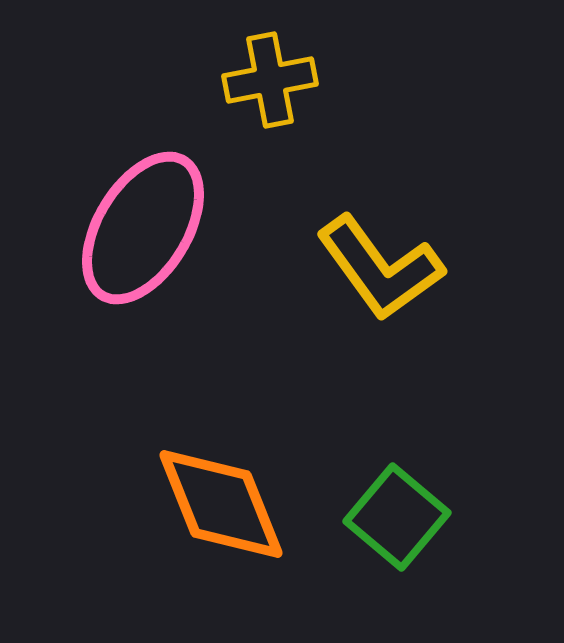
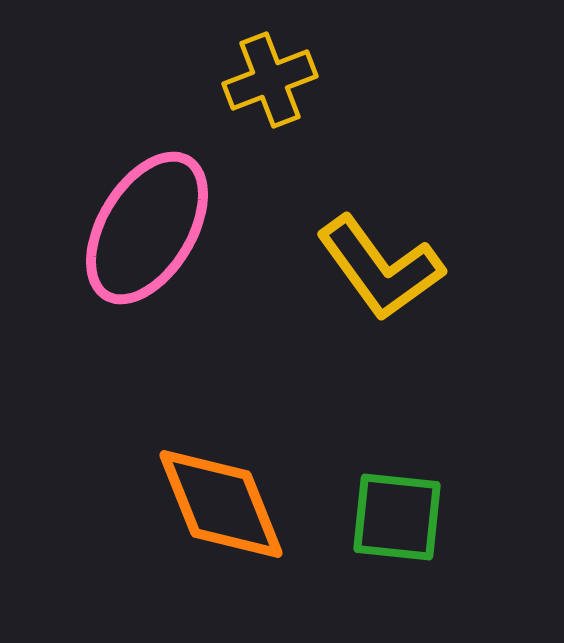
yellow cross: rotated 10 degrees counterclockwise
pink ellipse: moved 4 px right
green square: rotated 34 degrees counterclockwise
